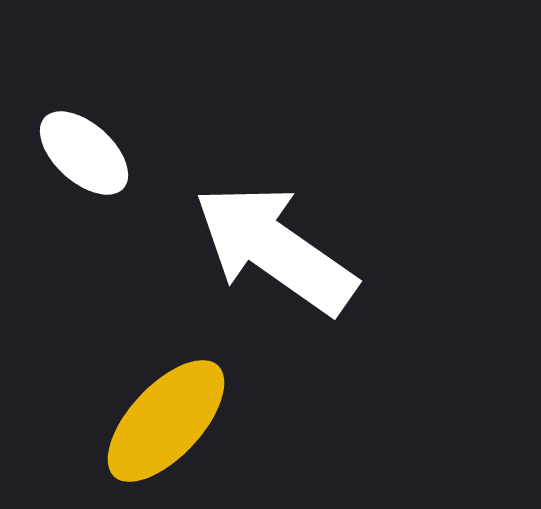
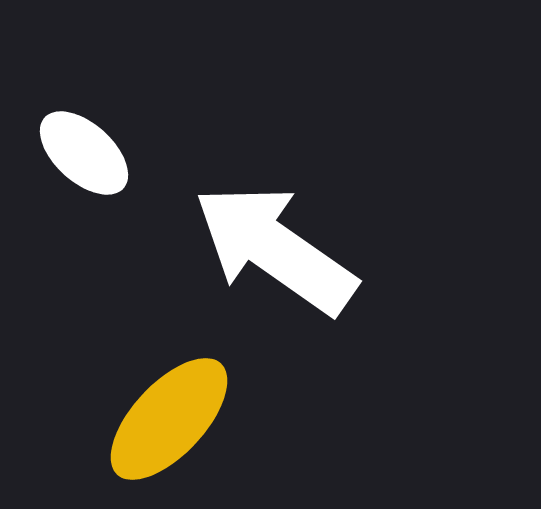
yellow ellipse: moved 3 px right, 2 px up
